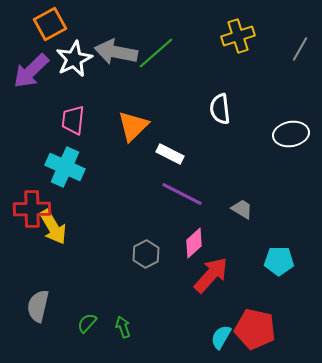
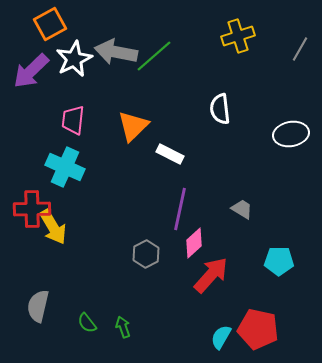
green line: moved 2 px left, 3 px down
purple line: moved 2 px left, 15 px down; rotated 75 degrees clockwise
green semicircle: rotated 80 degrees counterclockwise
red pentagon: moved 3 px right
